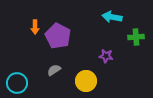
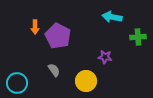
green cross: moved 2 px right
purple star: moved 1 px left, 1 px down
gray semicircle: rotated 88 degrees clockwise
